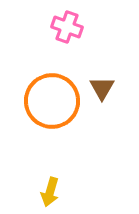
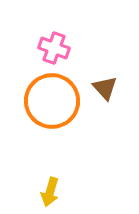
pink cross: moved 13 px left, 21 px down
brown triangle: moved 3 px right; rotated 12 degrees counterclockwise
